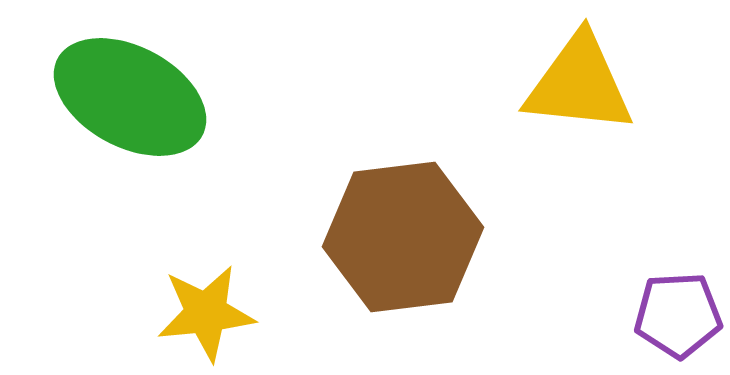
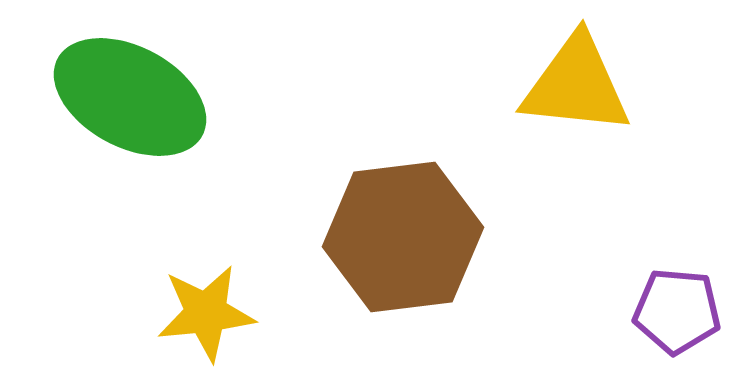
yellow triangle: moved 3 px left, 1 px down
purple pentagon: moved 1 px left, 4 px up; rotated 8 degrees clockwise
